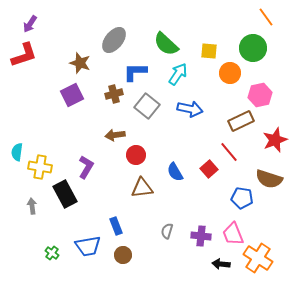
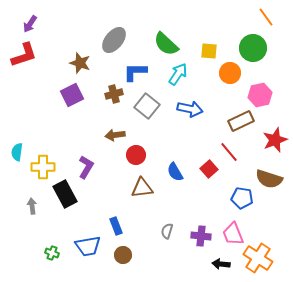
yellow cross: moved 3 px right; rotated 10 degrees counterclockwise
green cross: rotated 16 degrees counterclockwise
